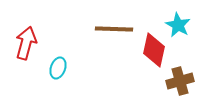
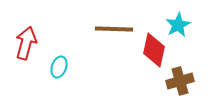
cyan star: rotated 15 degrees clockwise
cyan ellipse: moved 1 px right, 1 px up
